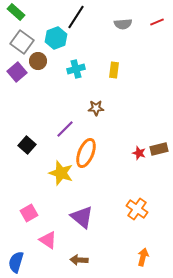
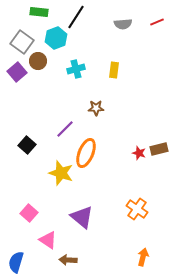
green rectangle: moved 23 px right; rotated 36 degrees counterclockwise
pink square: rotated 18 degrees counterclockwise
brown arrow: moved 11 px left
